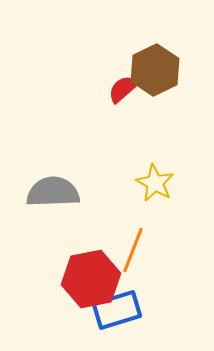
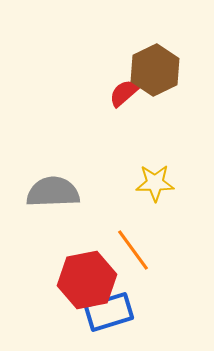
red semicircle: moved 1 px right, 4 px down
yellow star: rotated 30 degrees counterclockwise
orange line: rotated 57 degrees counterclockwise
red hexagon: moved 4 px left, 1 px down
blue rectangle: moved 8 px left, 2 px down
